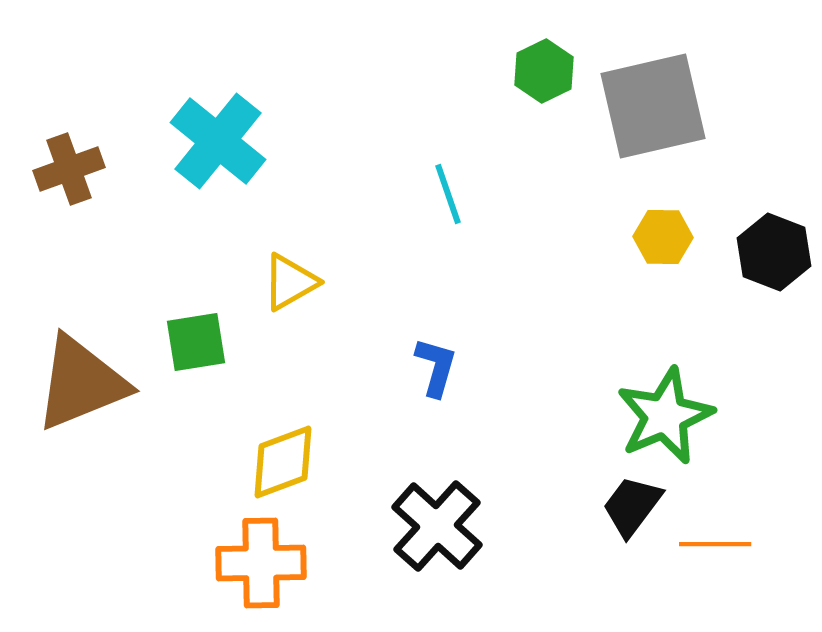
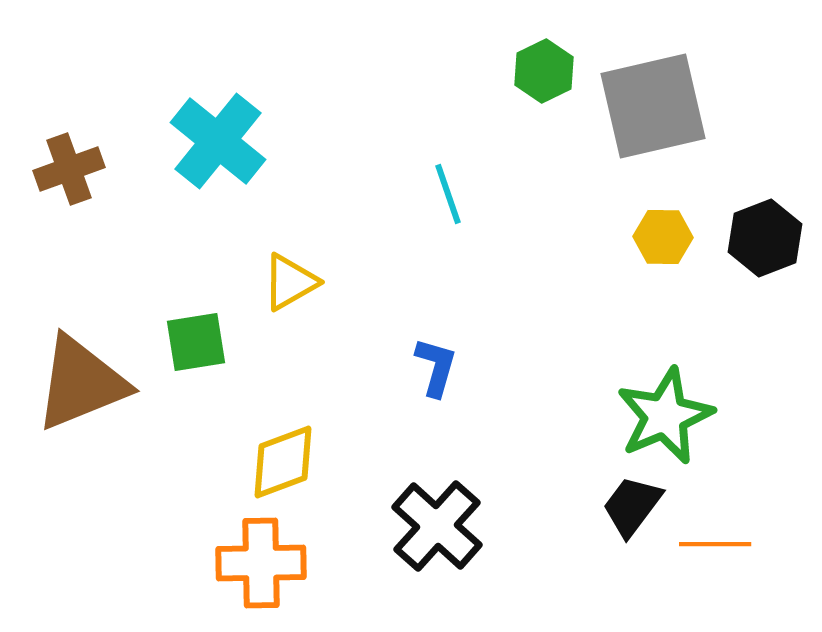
black hexagon: moved 9 px left, 14 px up; rotated 18 degrees clockwise
